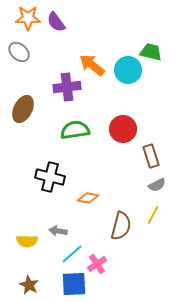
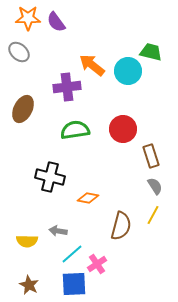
cyan circle: moved 1 px down
gray semicircle: moved 2 px left, 1 px down; rotated 96 degrees counterclockwise
